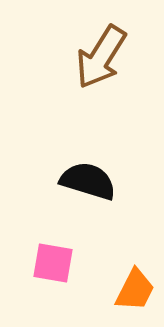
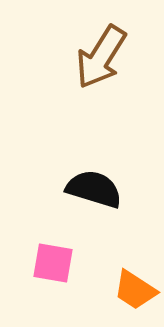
black semicircle: moved 6 px right, 8 px down
orange trapezoid: rotated 96 degrees clockwise
